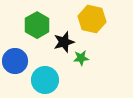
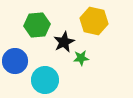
yellow hexagon: moved 2 px right, 2 px down
green hexagon: rotated 25 degrees clockwise
black star: rotated 10 degrees counterclockwise
